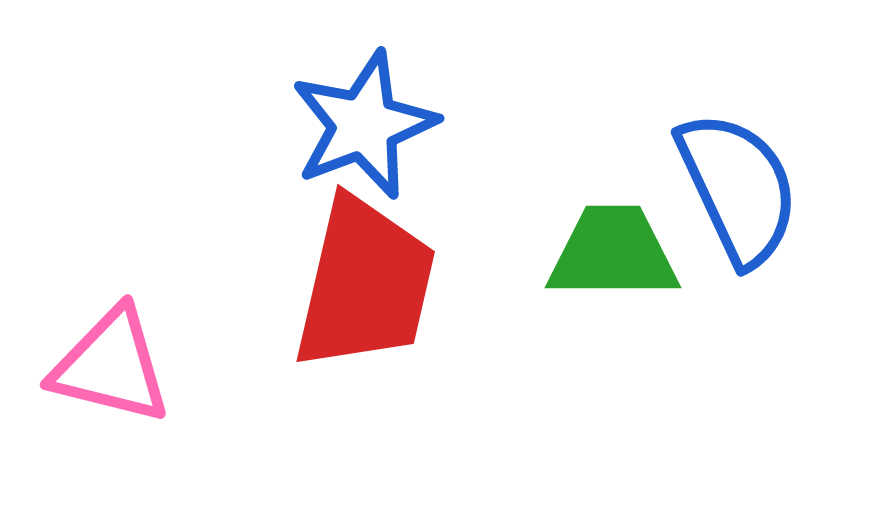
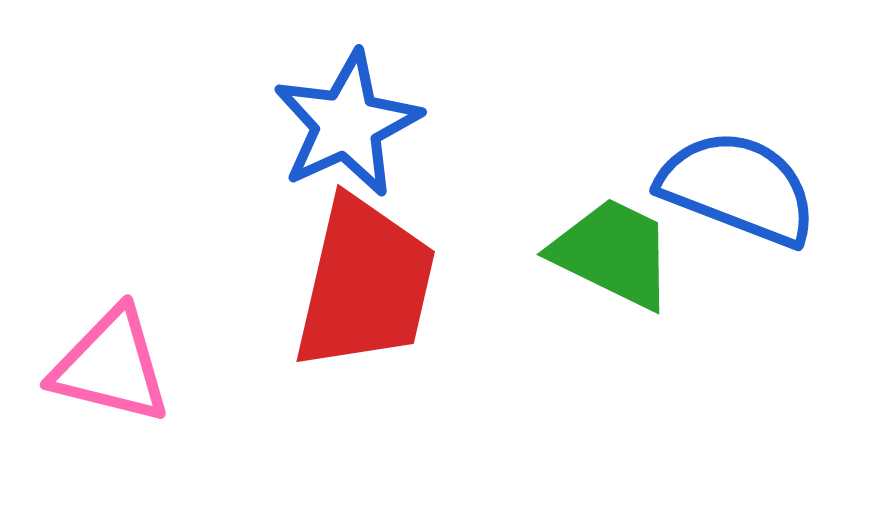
blue star: moved 17 px left, 1 px up; rotated 4 degrees counterclockwise
blue semicircle: rotated 44 degrees counterclockwise
green trapezoid: rotated 26 degrees clockwise
